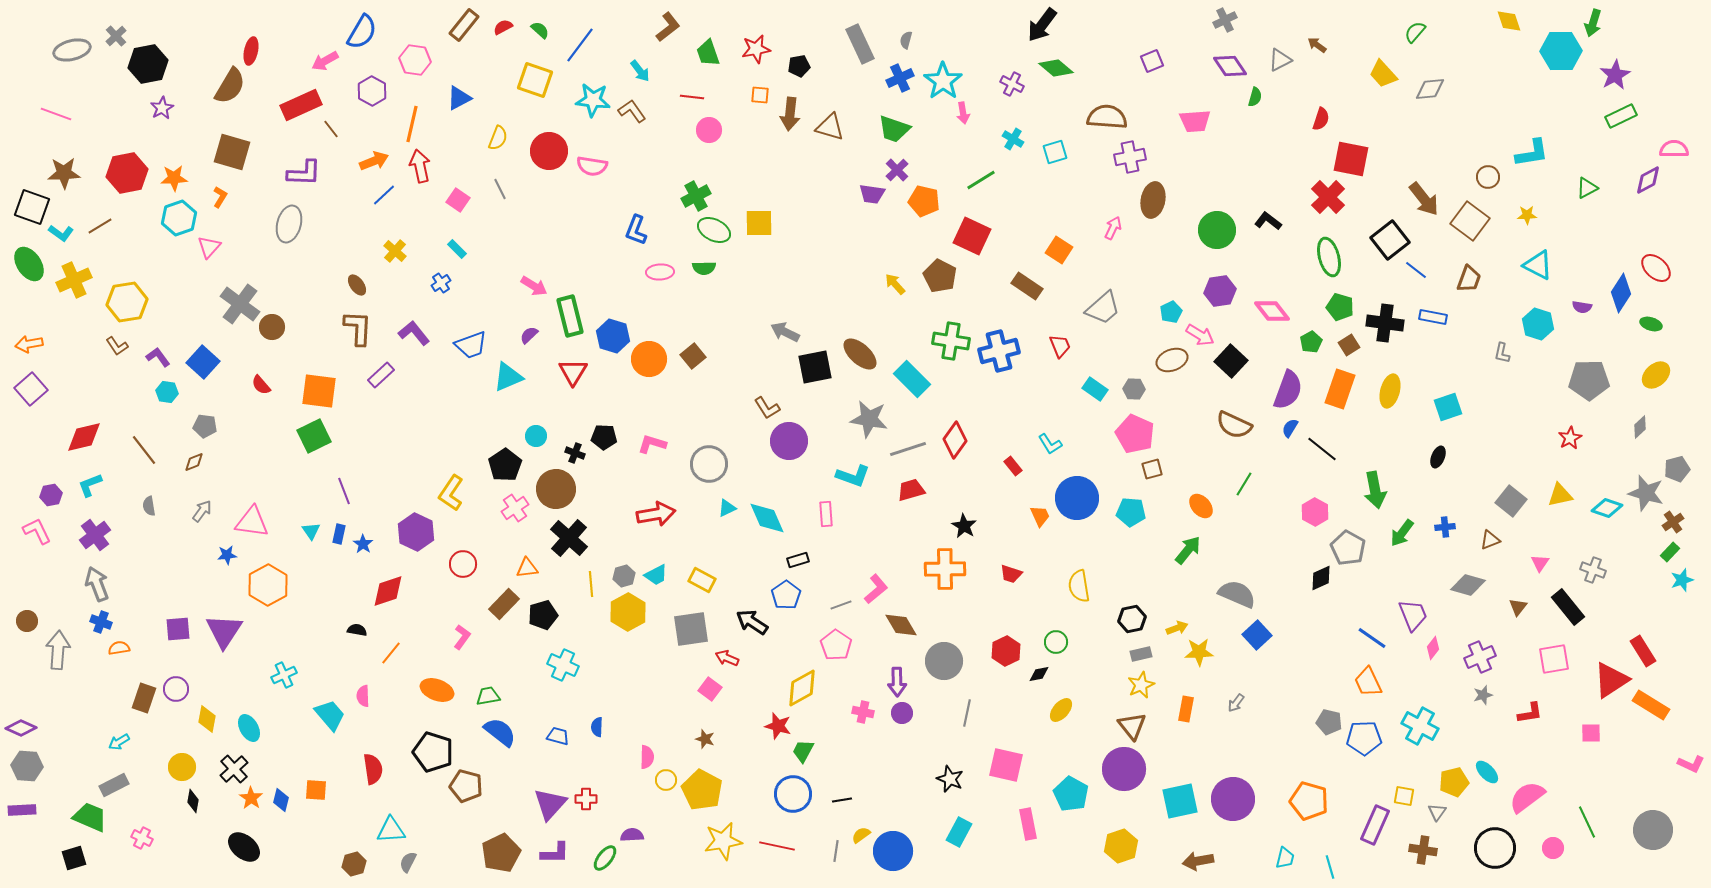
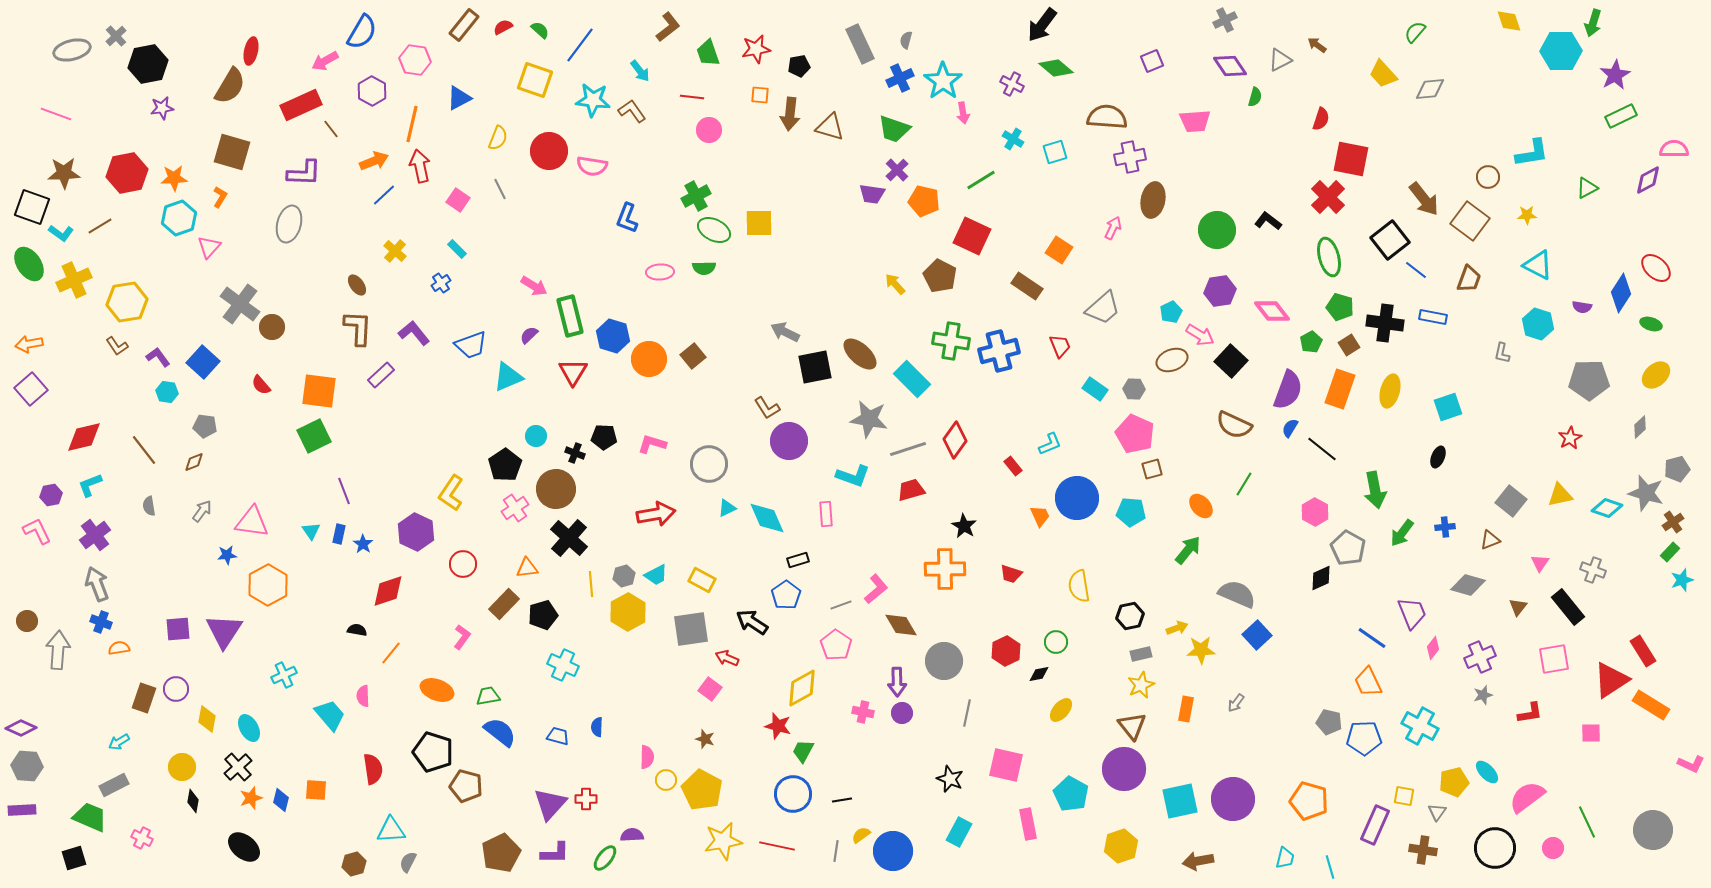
purple star at (162, 108): rotated 20 degrees clockwise
blue L-shape at (636, 230): moved 9 px left, 12 px up
cyan L-shape at (1050, 444): rotated 80 degrees counterclockwise
purple trapezoid at (1413, 615): moved 1 px left, 2 px up
black hexagon at (1132, 619): moved 2 px left, 3 px up
yellow star at (1199, 652): moved 2 px right, 2 px up
black cross at (234, 769): moved 4 px right, 2 px up
orange star at (251, 798): rotated 20 degrees clockwise
